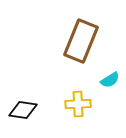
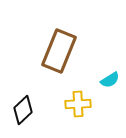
brown rectangle: moved 22 px left, 10 px down
black diamond: rotated 52 degrees counterclockwise
